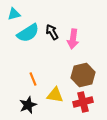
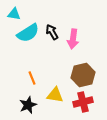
cyan triangle: rotated 24 degrees clockwise
orange line: moved 1 px left, 1 px up
